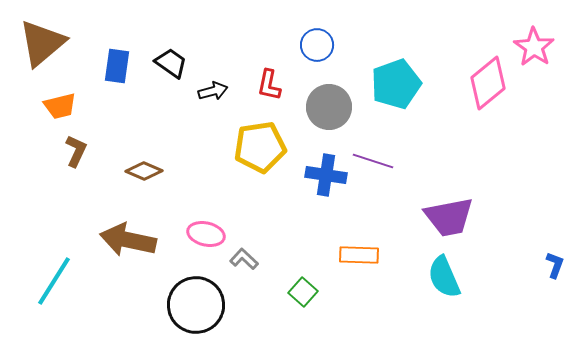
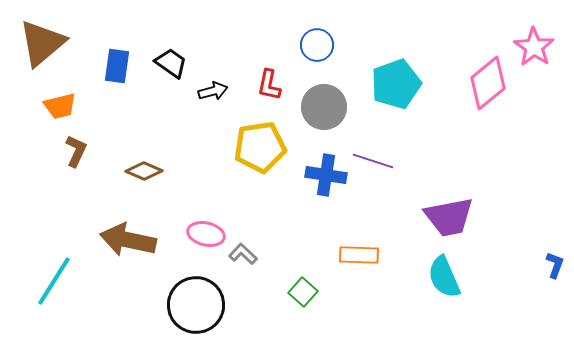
gray circle: moved 5 px left
gray L-shape: moved 1 px left, 5 px up
